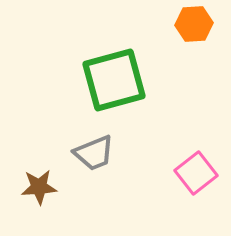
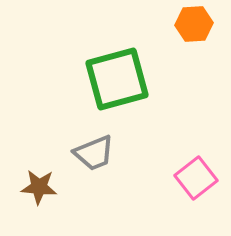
green square: moved 3 px right, 1 px up
pink square: moved 5 px down
brown star: rotated 9 degrees clockwise
